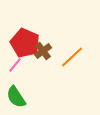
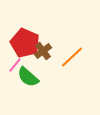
green semicircle: moved 12 px right, 20 px up; rotated 15 degrees counterclockwise
